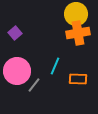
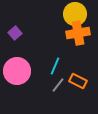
yellow circle: moved 1 px left
orange rectangle: moved 2 px down; rotated 24 degrees clockwise
gray line: moved 24 px right
